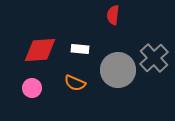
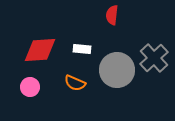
red semicircle: moved 1 px left
white rectangle: moved 2 px right
gray circle: moved 1 px left
pink circle: moved 2 px left, 1 px up
